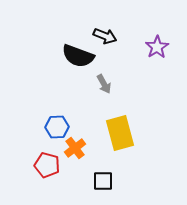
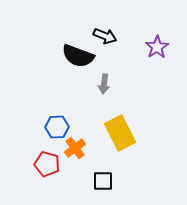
gray arrow: rotated 36 degrees clockwise
yellow rectangle: rotated 12 degrees counterclockwise
red pentagon: moved 1 px up
